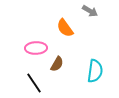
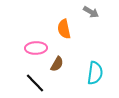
gray arrow: moved 1 px right, 1 px down
orange semicircle: moved 1 px left, 1 px down; rotated 24 degrees clockwise
cyan semicircle: moved 2 px down
black line: moved 1 px right; rotated 10 degrees counterclockwise
